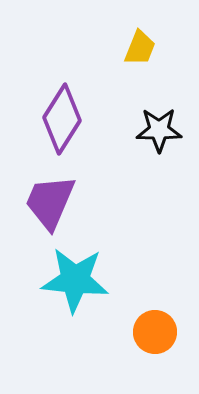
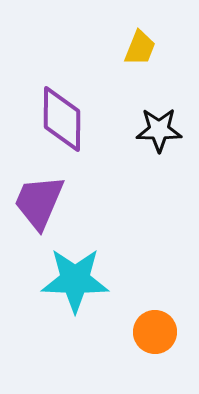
purple diamond: rotated 32 degrees counterclockwise
purple trapezoid: moved 11 px left
cyan star: rotated 4 degrees counterclockwise
